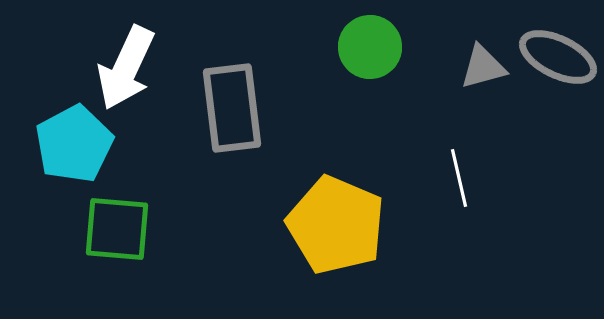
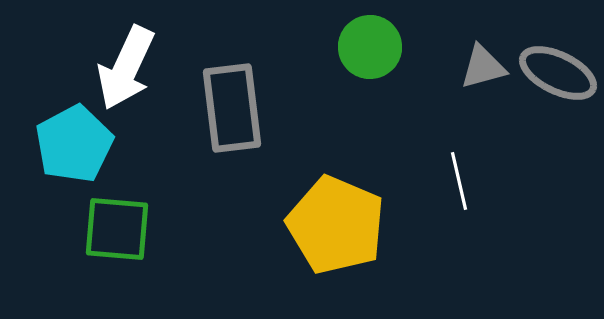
gray ellipse: moved 16 px down
white line: moved 3 px down
